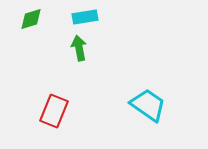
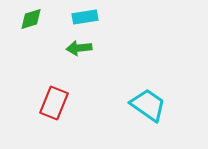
green arrow: rotated 85 degrees counterclockwise
red rectangle: moved 8 px up
